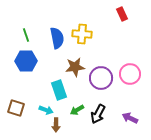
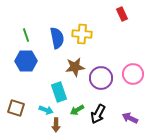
pink circle: moved 3 px right
cyan rectangle: moved 2 px down
